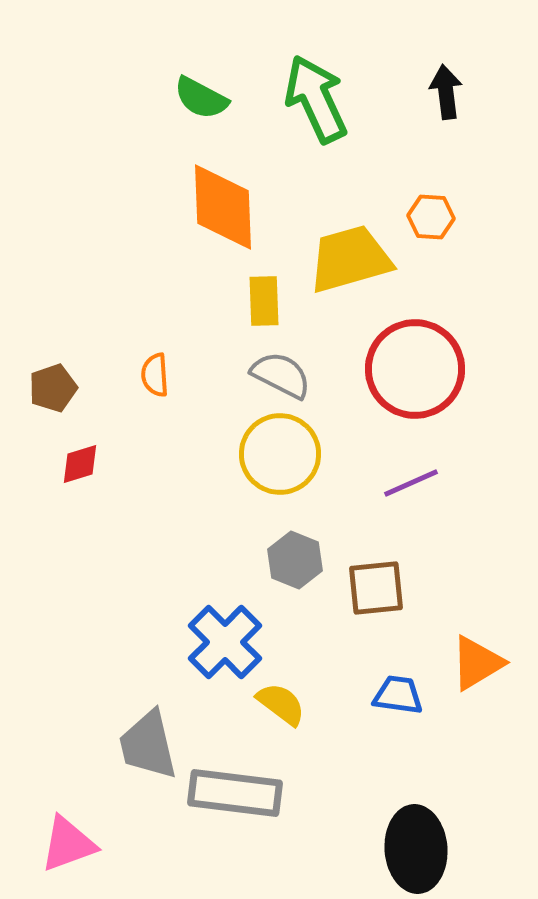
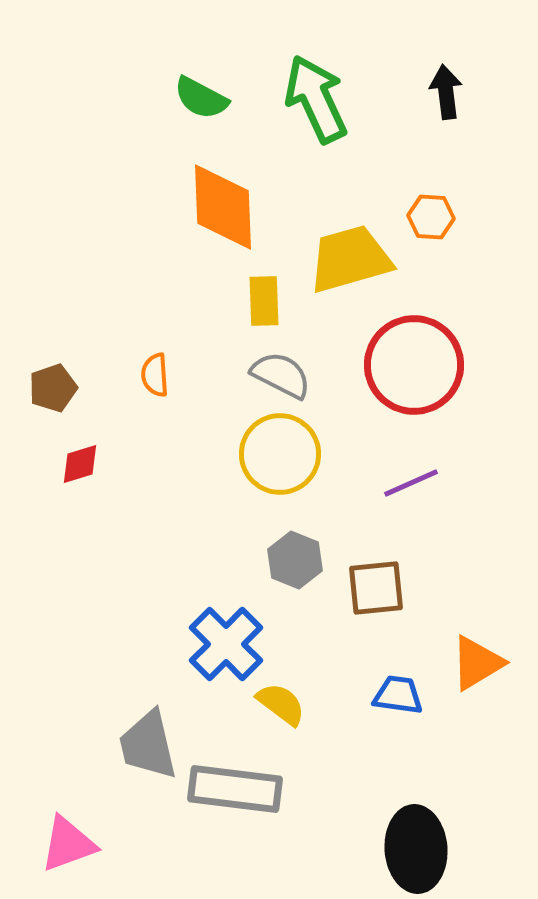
red circle: moved 1 px left, 4 px up
blue cross: moved 1 px right, 2 px down
gray rectangle: moved 4 px up
